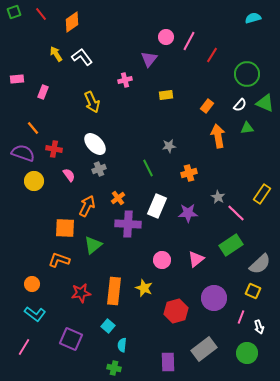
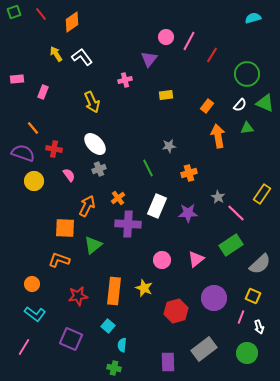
yellow square at (253, 291): moved 5 px down
red star at (81, 293): moved 3 px left, 3 px down
